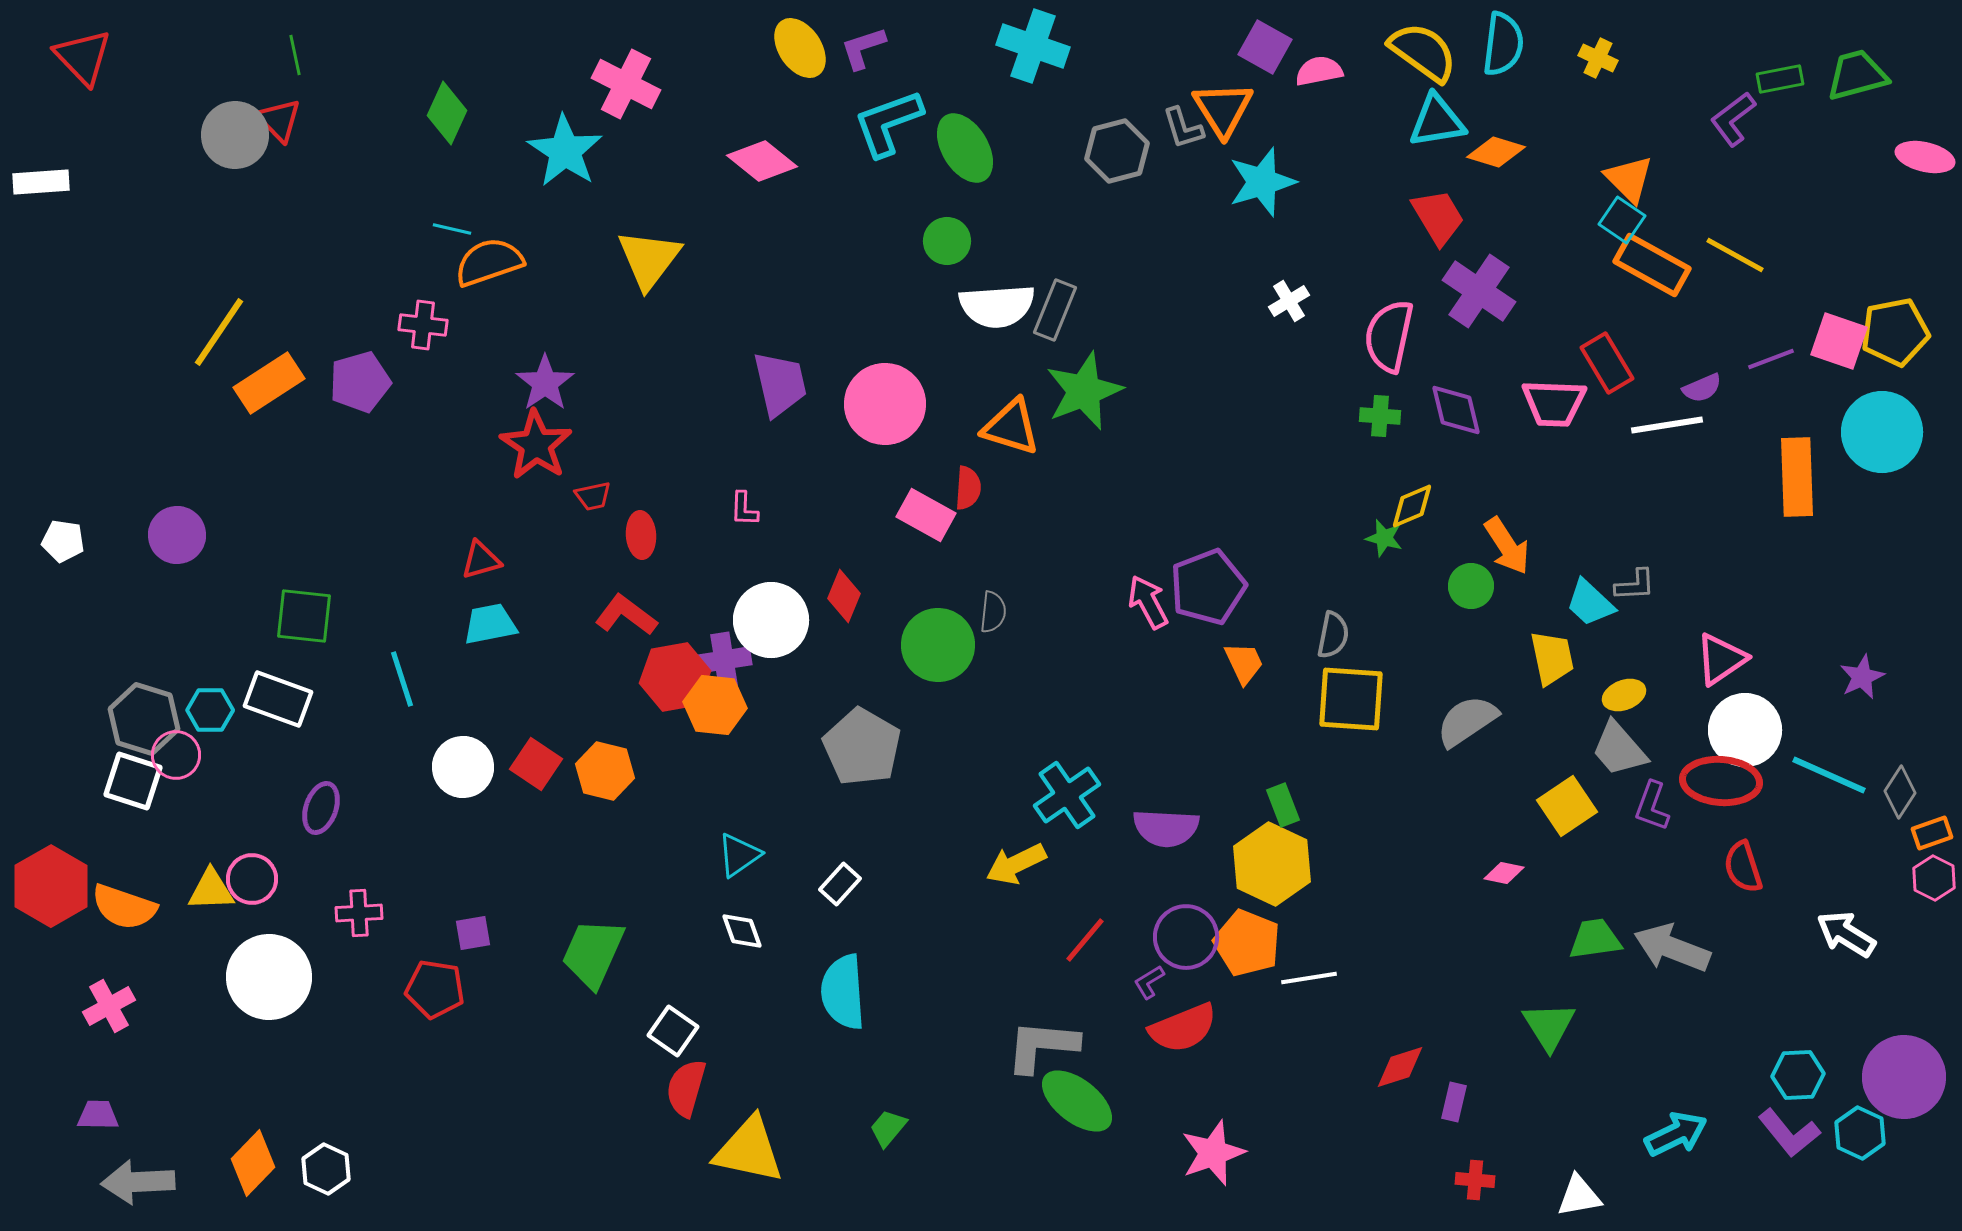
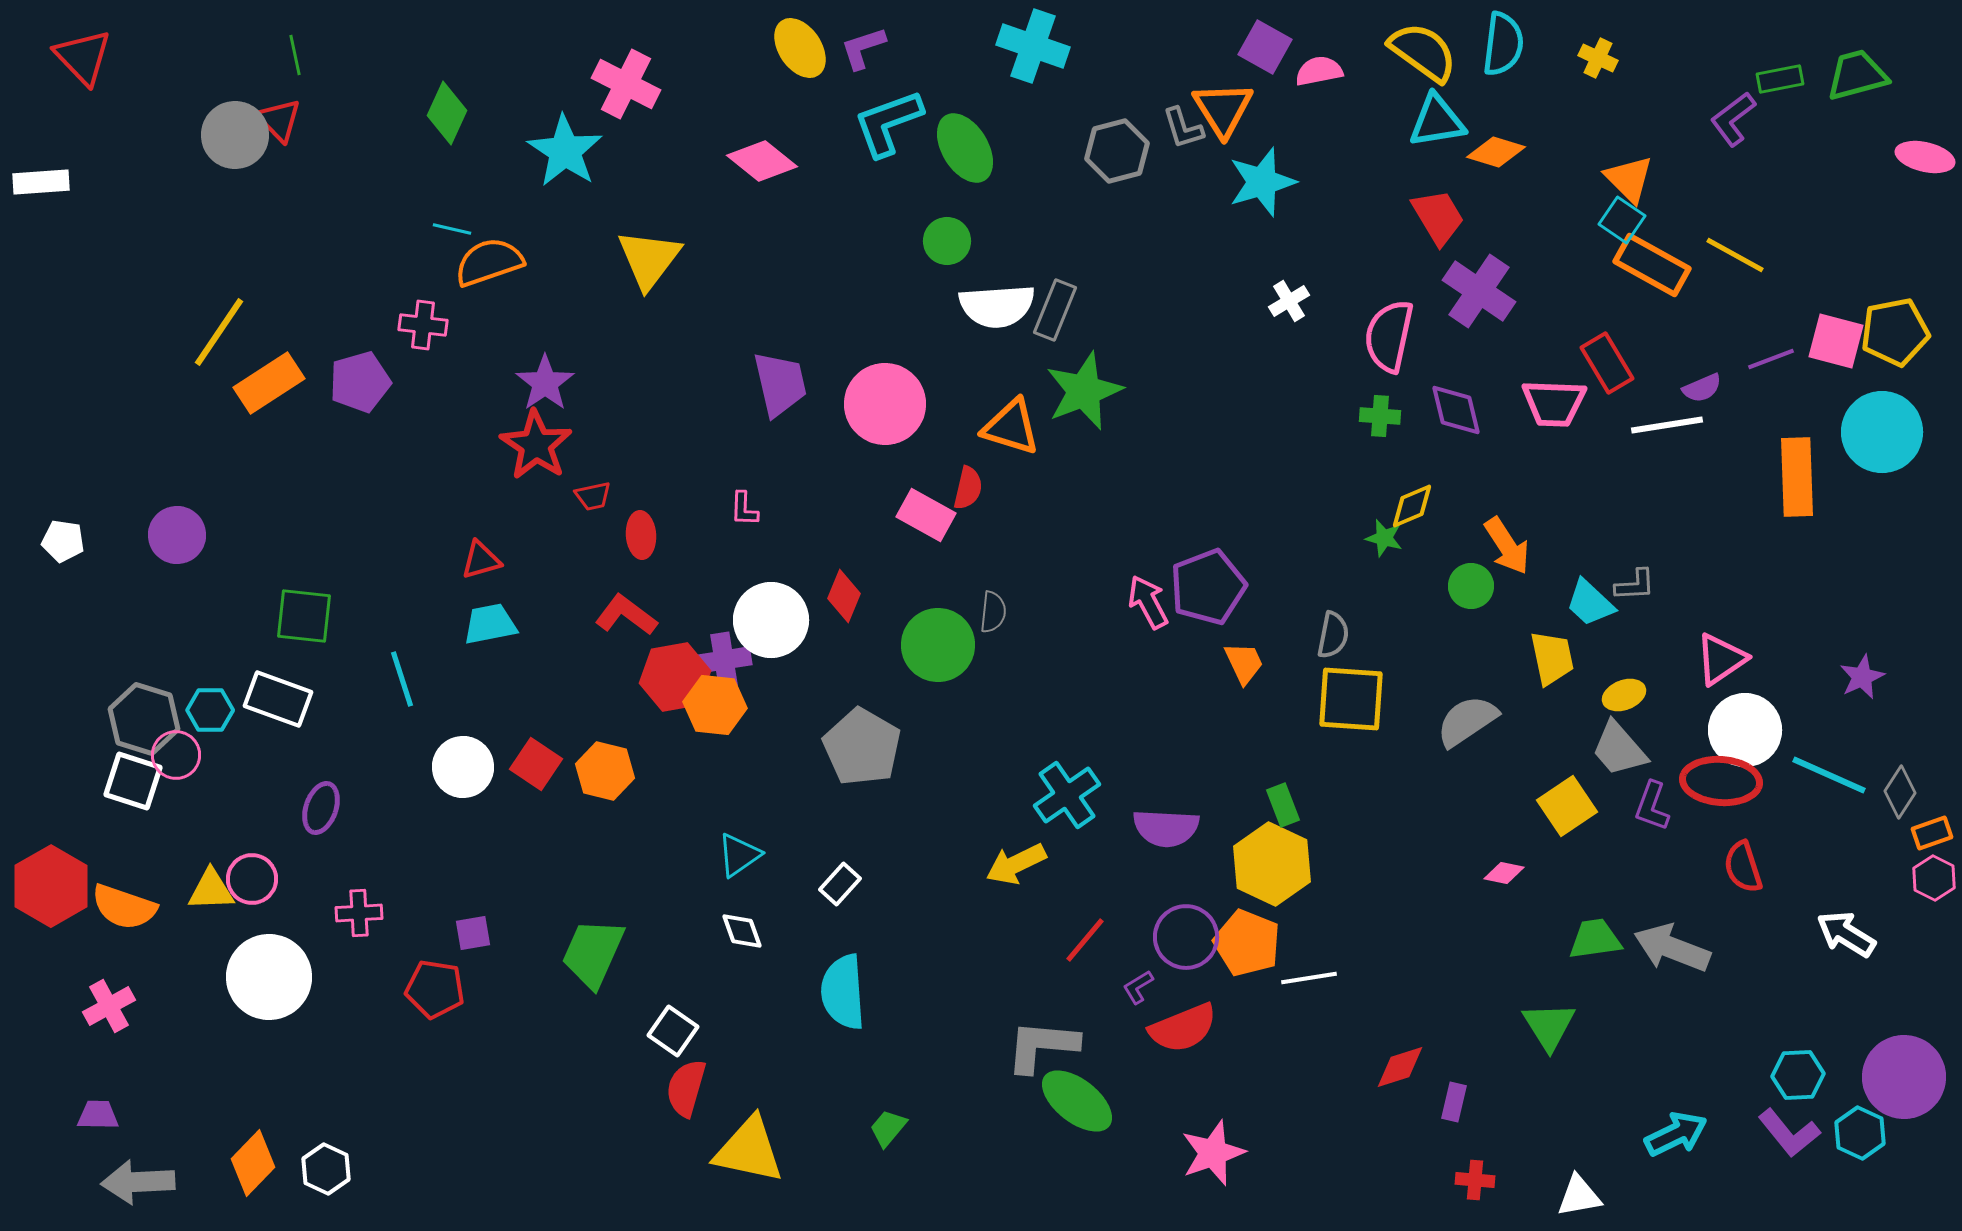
pink square at (1839, 341): moved 3 px left; rotated 4 degrees counterclockwise
red semicircle at (968, 488): rotated 9 degrees clockwise
purple L-shape at (1149, 982): moved 11 px left, 5 px down
